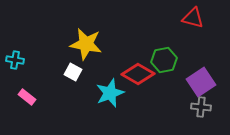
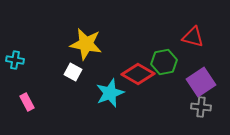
red triangle: moved 19 px down
green hexagon: moved 2 px down
pink rectangle: moved 5 px down; rotated 24 degrees clockwise
